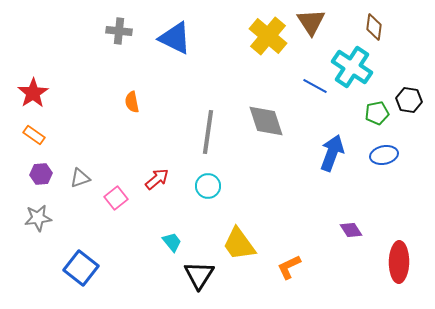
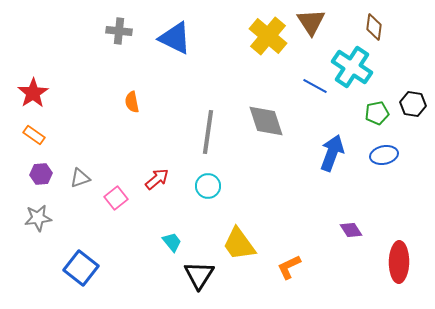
black hexagon: moved 4 px right, 4 px down
